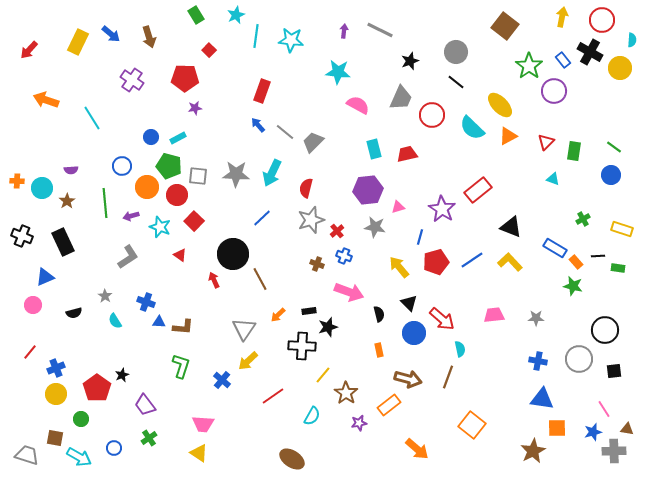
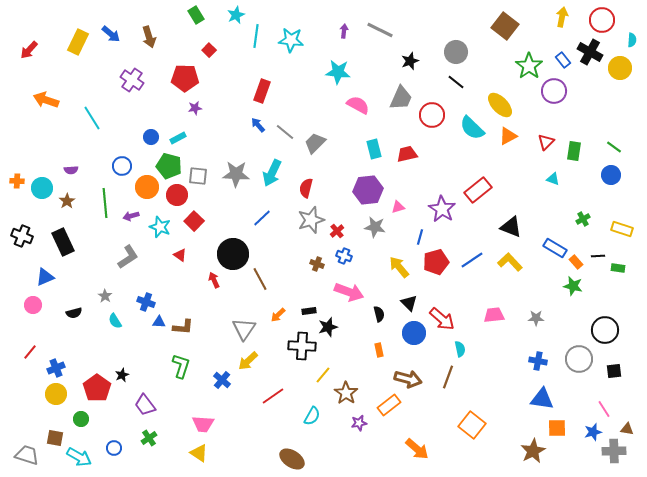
gray trapezoid at (313, 142): moved 2 px right, 1 px down
